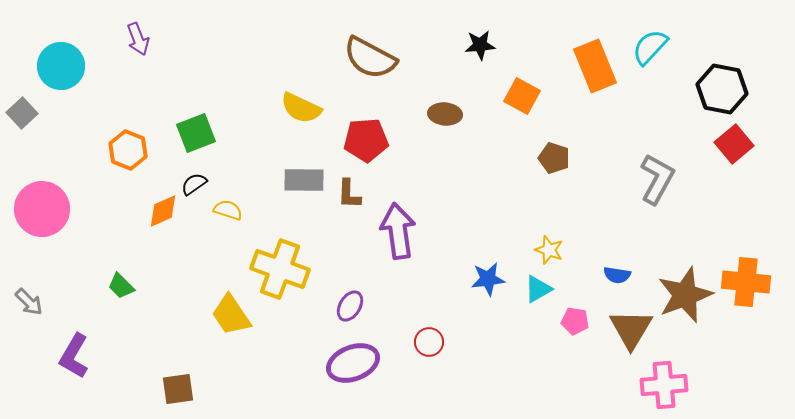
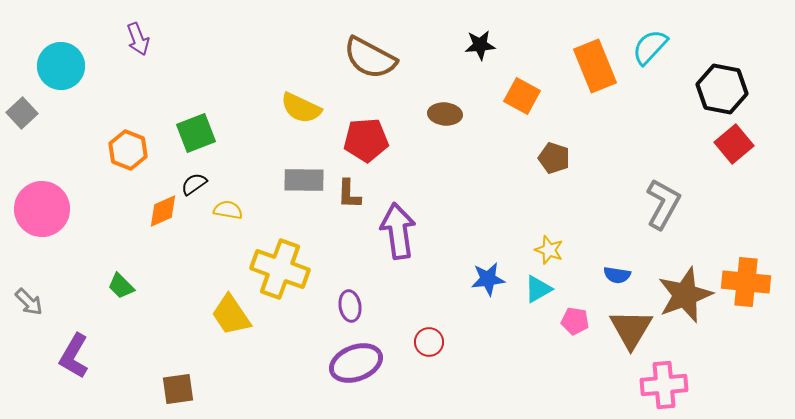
gray L-shape at (657, 179): moved 6 px right, 25 px down
yellow semicircle at (228, 210): rotated 8 degrees counterclockwise
purple ellipse at (350, 306): rotated 40 degrees counterclockwise
purple ellipse at (353, 363): moved 3 px right
